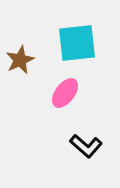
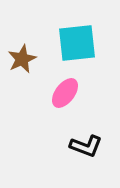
brown star: moved 2 px right, 1 px up
black L-shape: rotated 20 degrees counterclockwise
